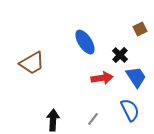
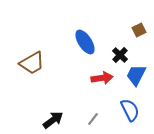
brown square: moved 1 px left, 1 px down
blue trapezoid: moved 2 px up; rotated 120 degrees counterclockwise
black arrow: rotated 50 degrees clockwise
